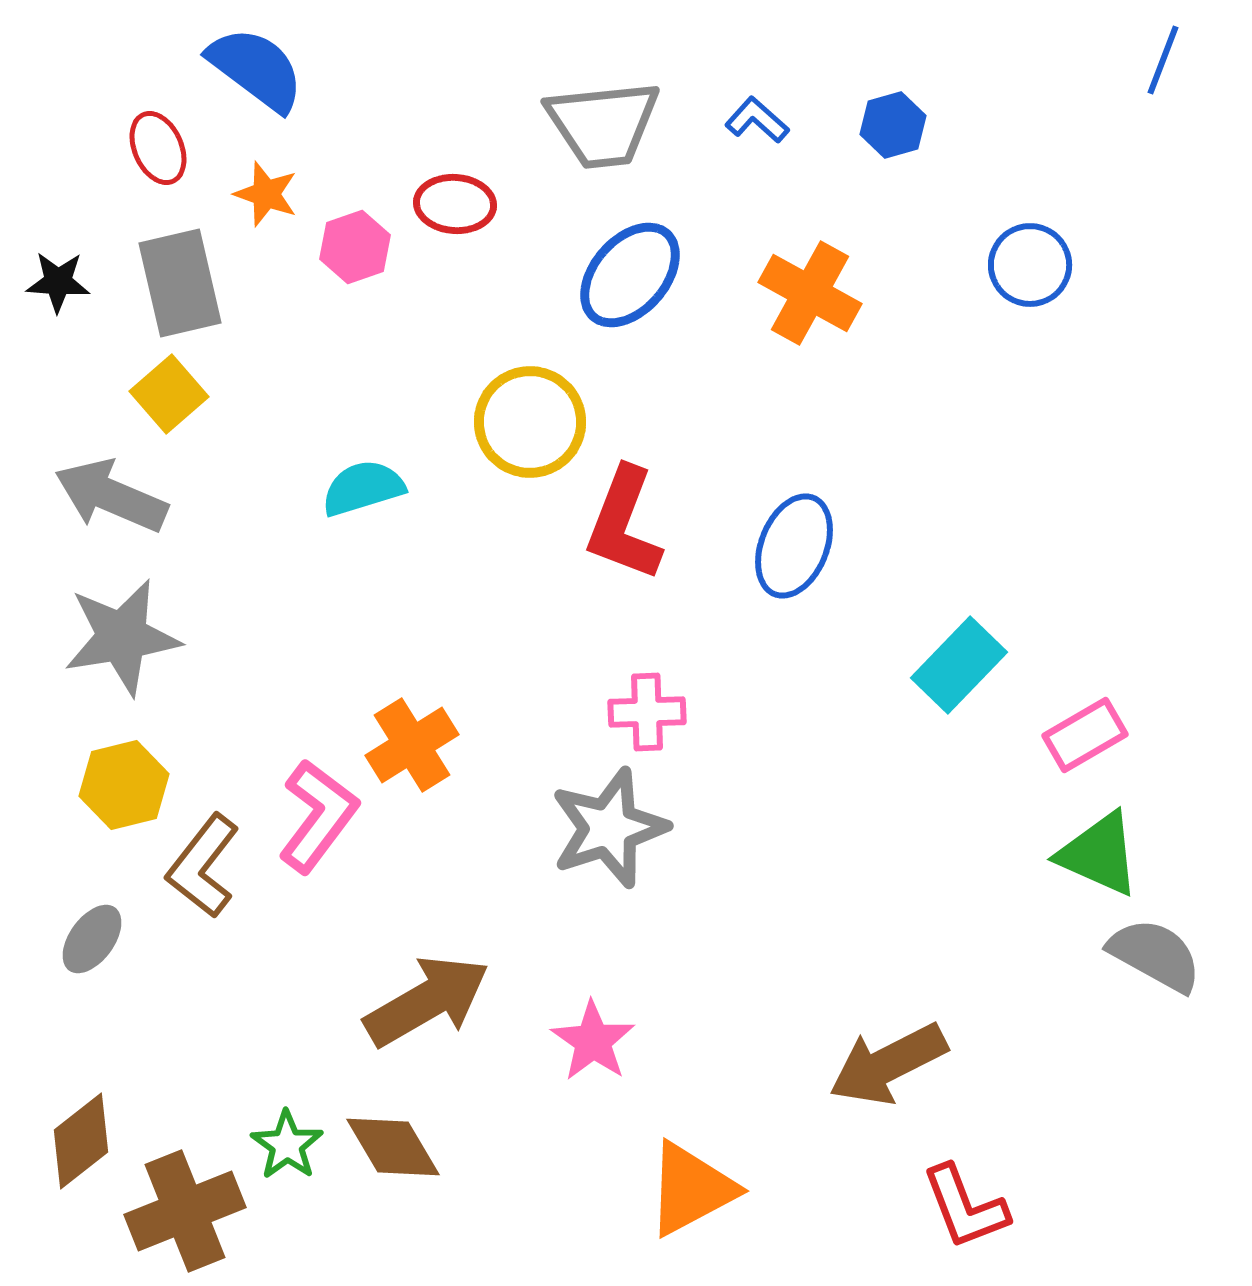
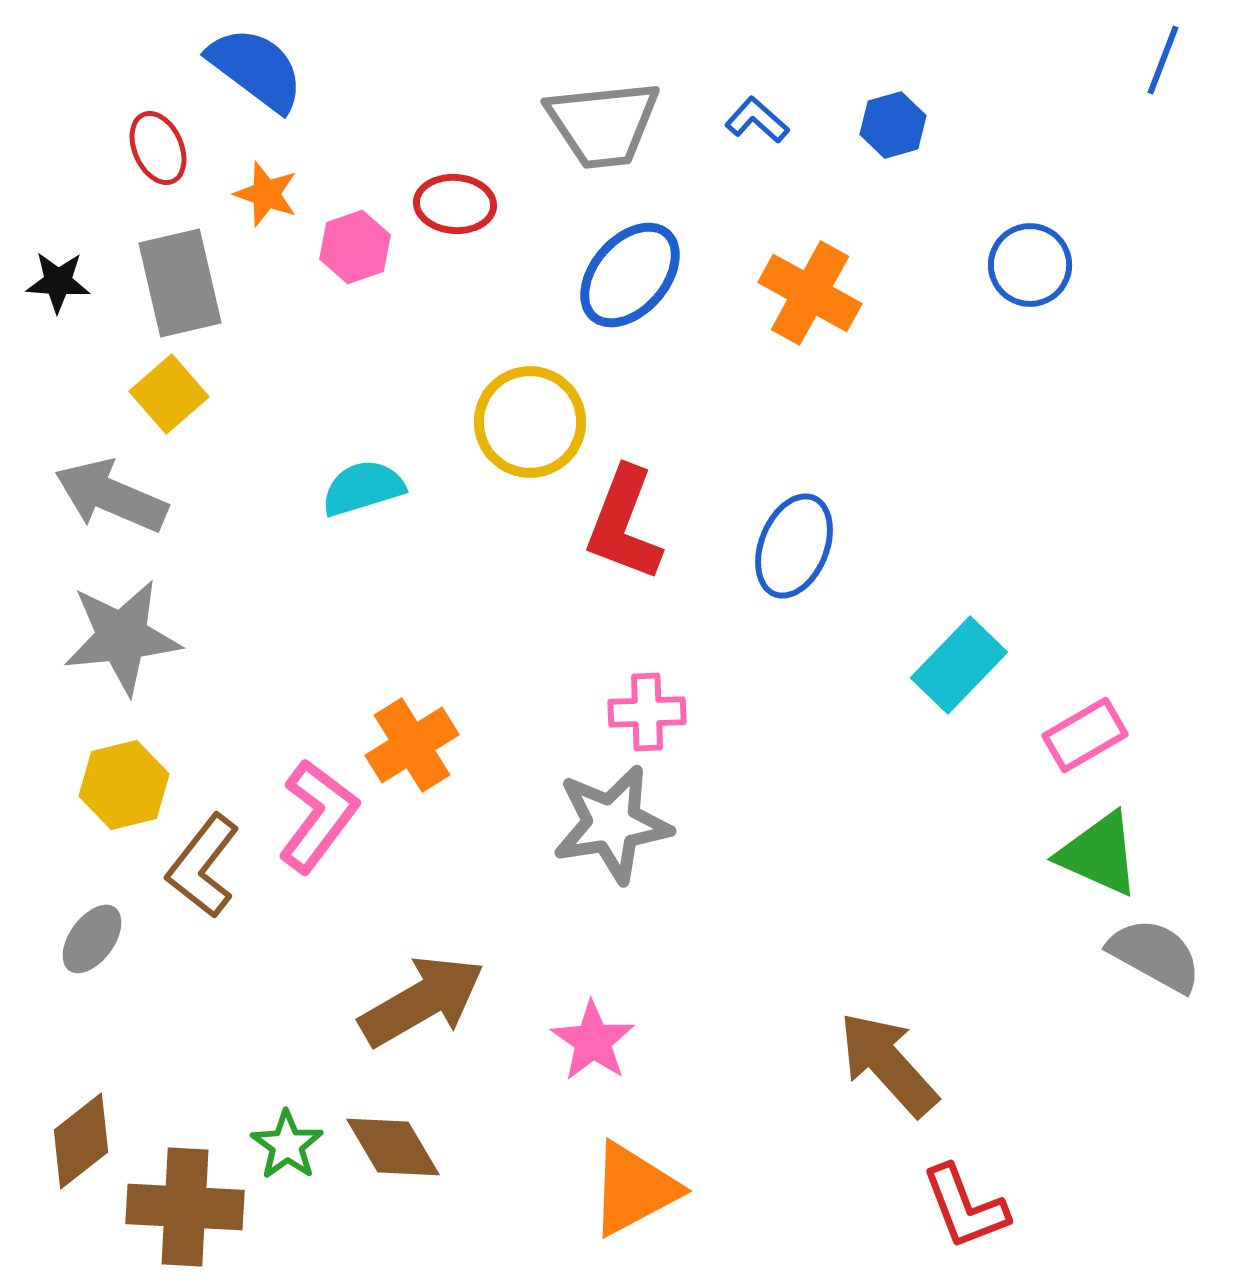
gray star at (122, 637): rotated 3 degrees clockwise
gray star at (609, 828): moved 3 px right, 4 px up; rotated 9 degrees clockwise
brown arrow at (427, 1001): moved 5 px left
brown arrow at (888, 1064): rotated 75 degrees clockwise
orange triangle at (691, 1189): moved 57 px left
brown cross at (185, 1211): moved 4 px up; rotated 25 degrees clockwise
